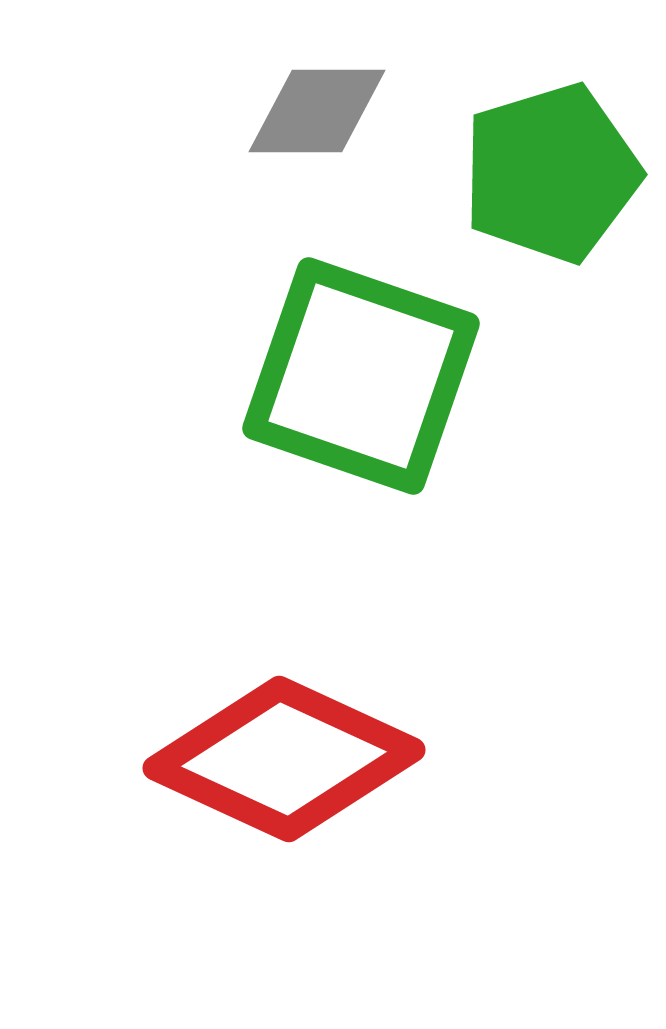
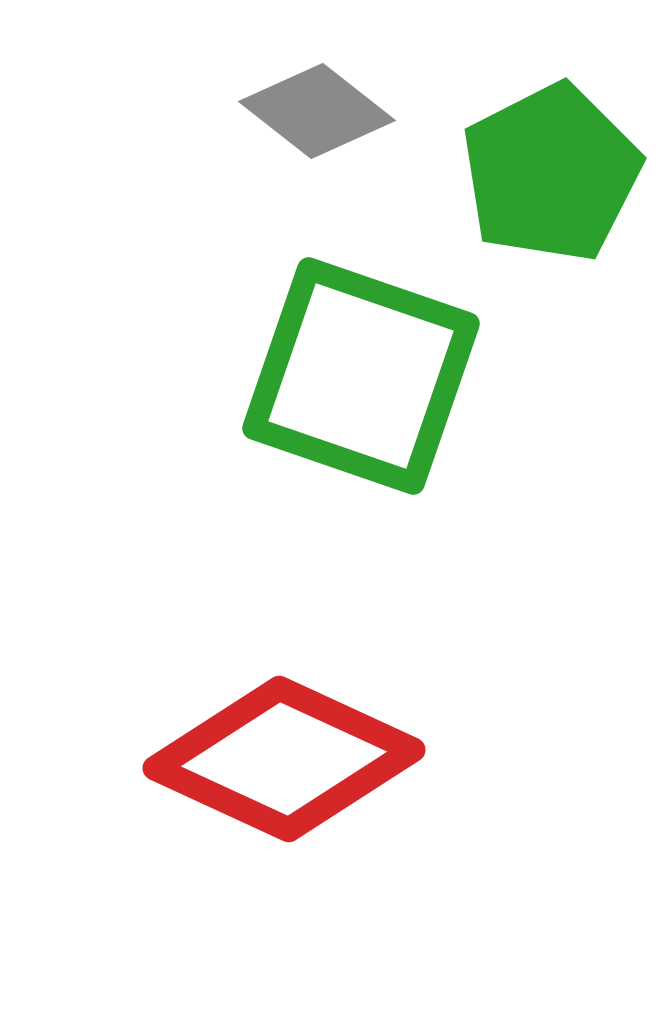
gray diamond: rotated 38 degrees clockwise
green pentagon: rotated 10 degrees counterclockwise
